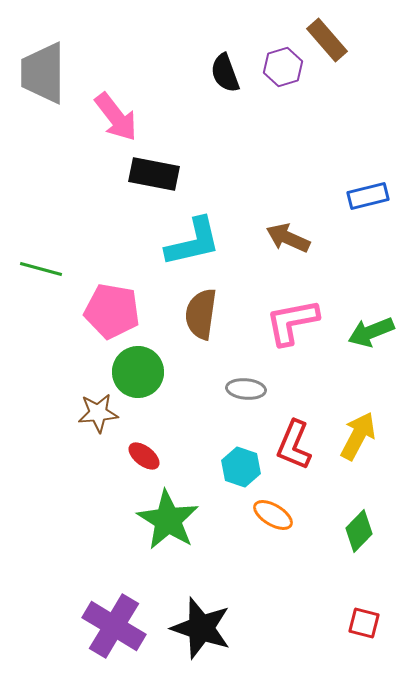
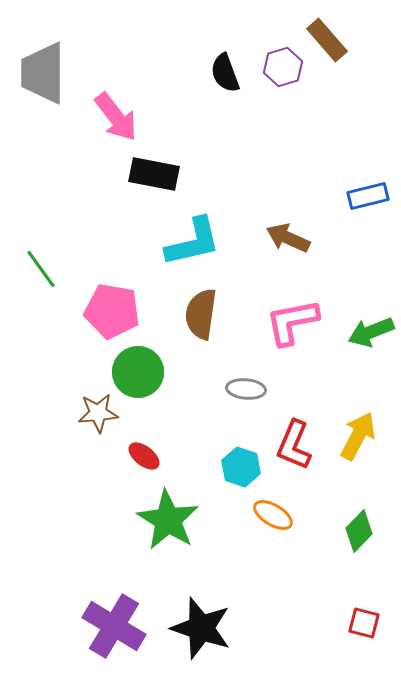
green line: rotated 39 degrees clockwise
